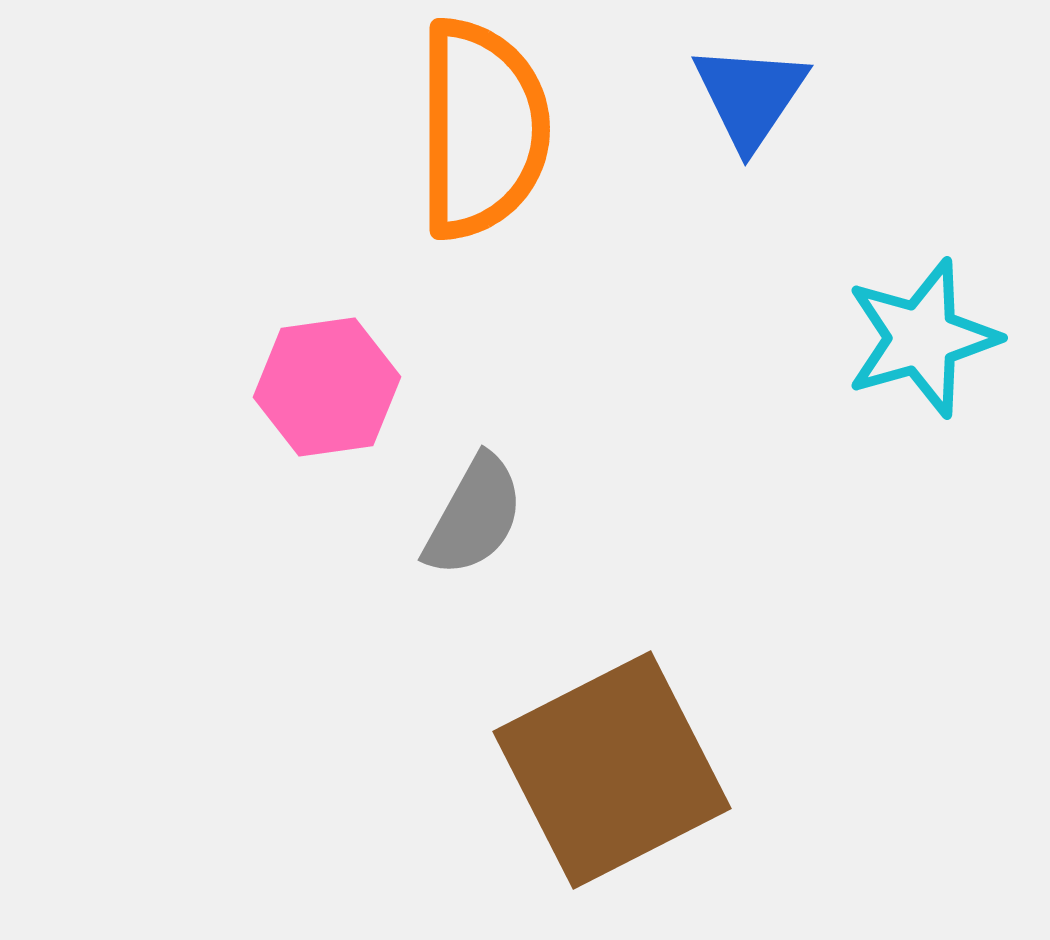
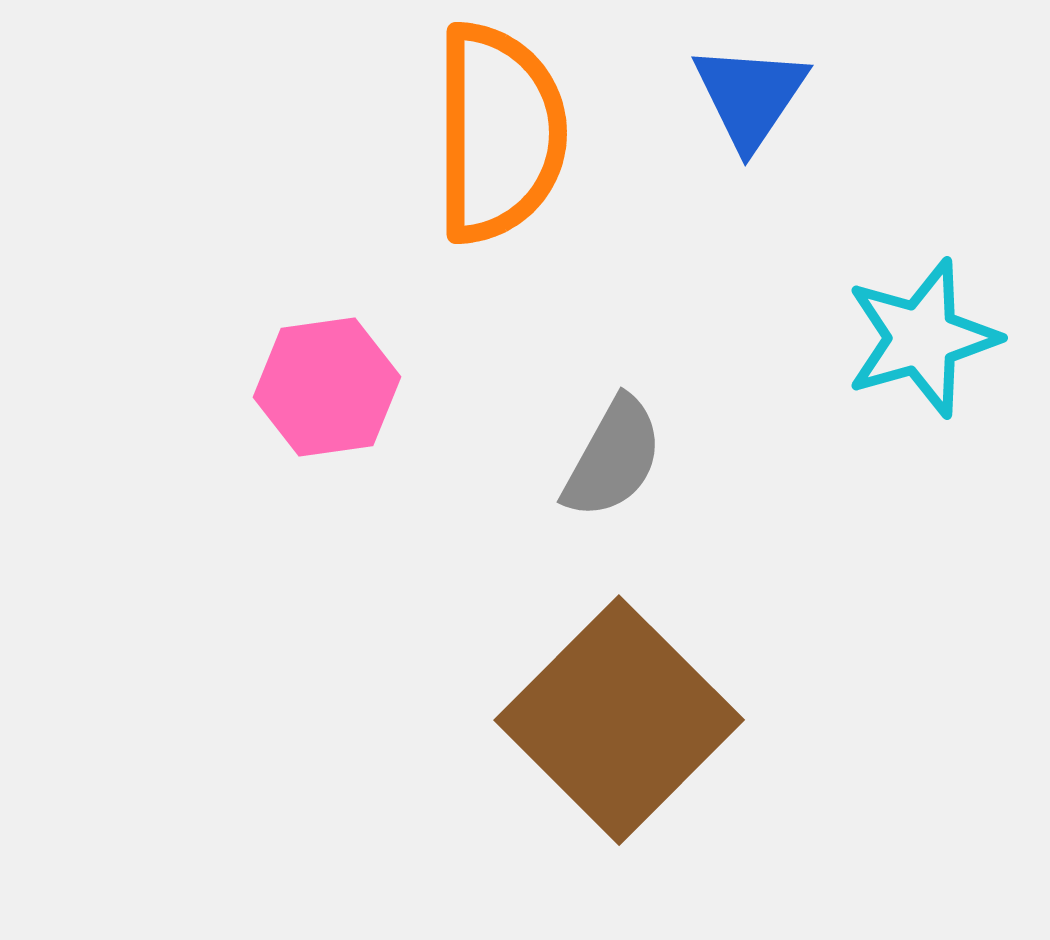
orange semicircle: moved 17 px right, 4 px down
gray semicircle: moved 139 px right, 58 px up
brown square: moved 7 px right, 50 px up; rotated 18 degrees counterclockwise
